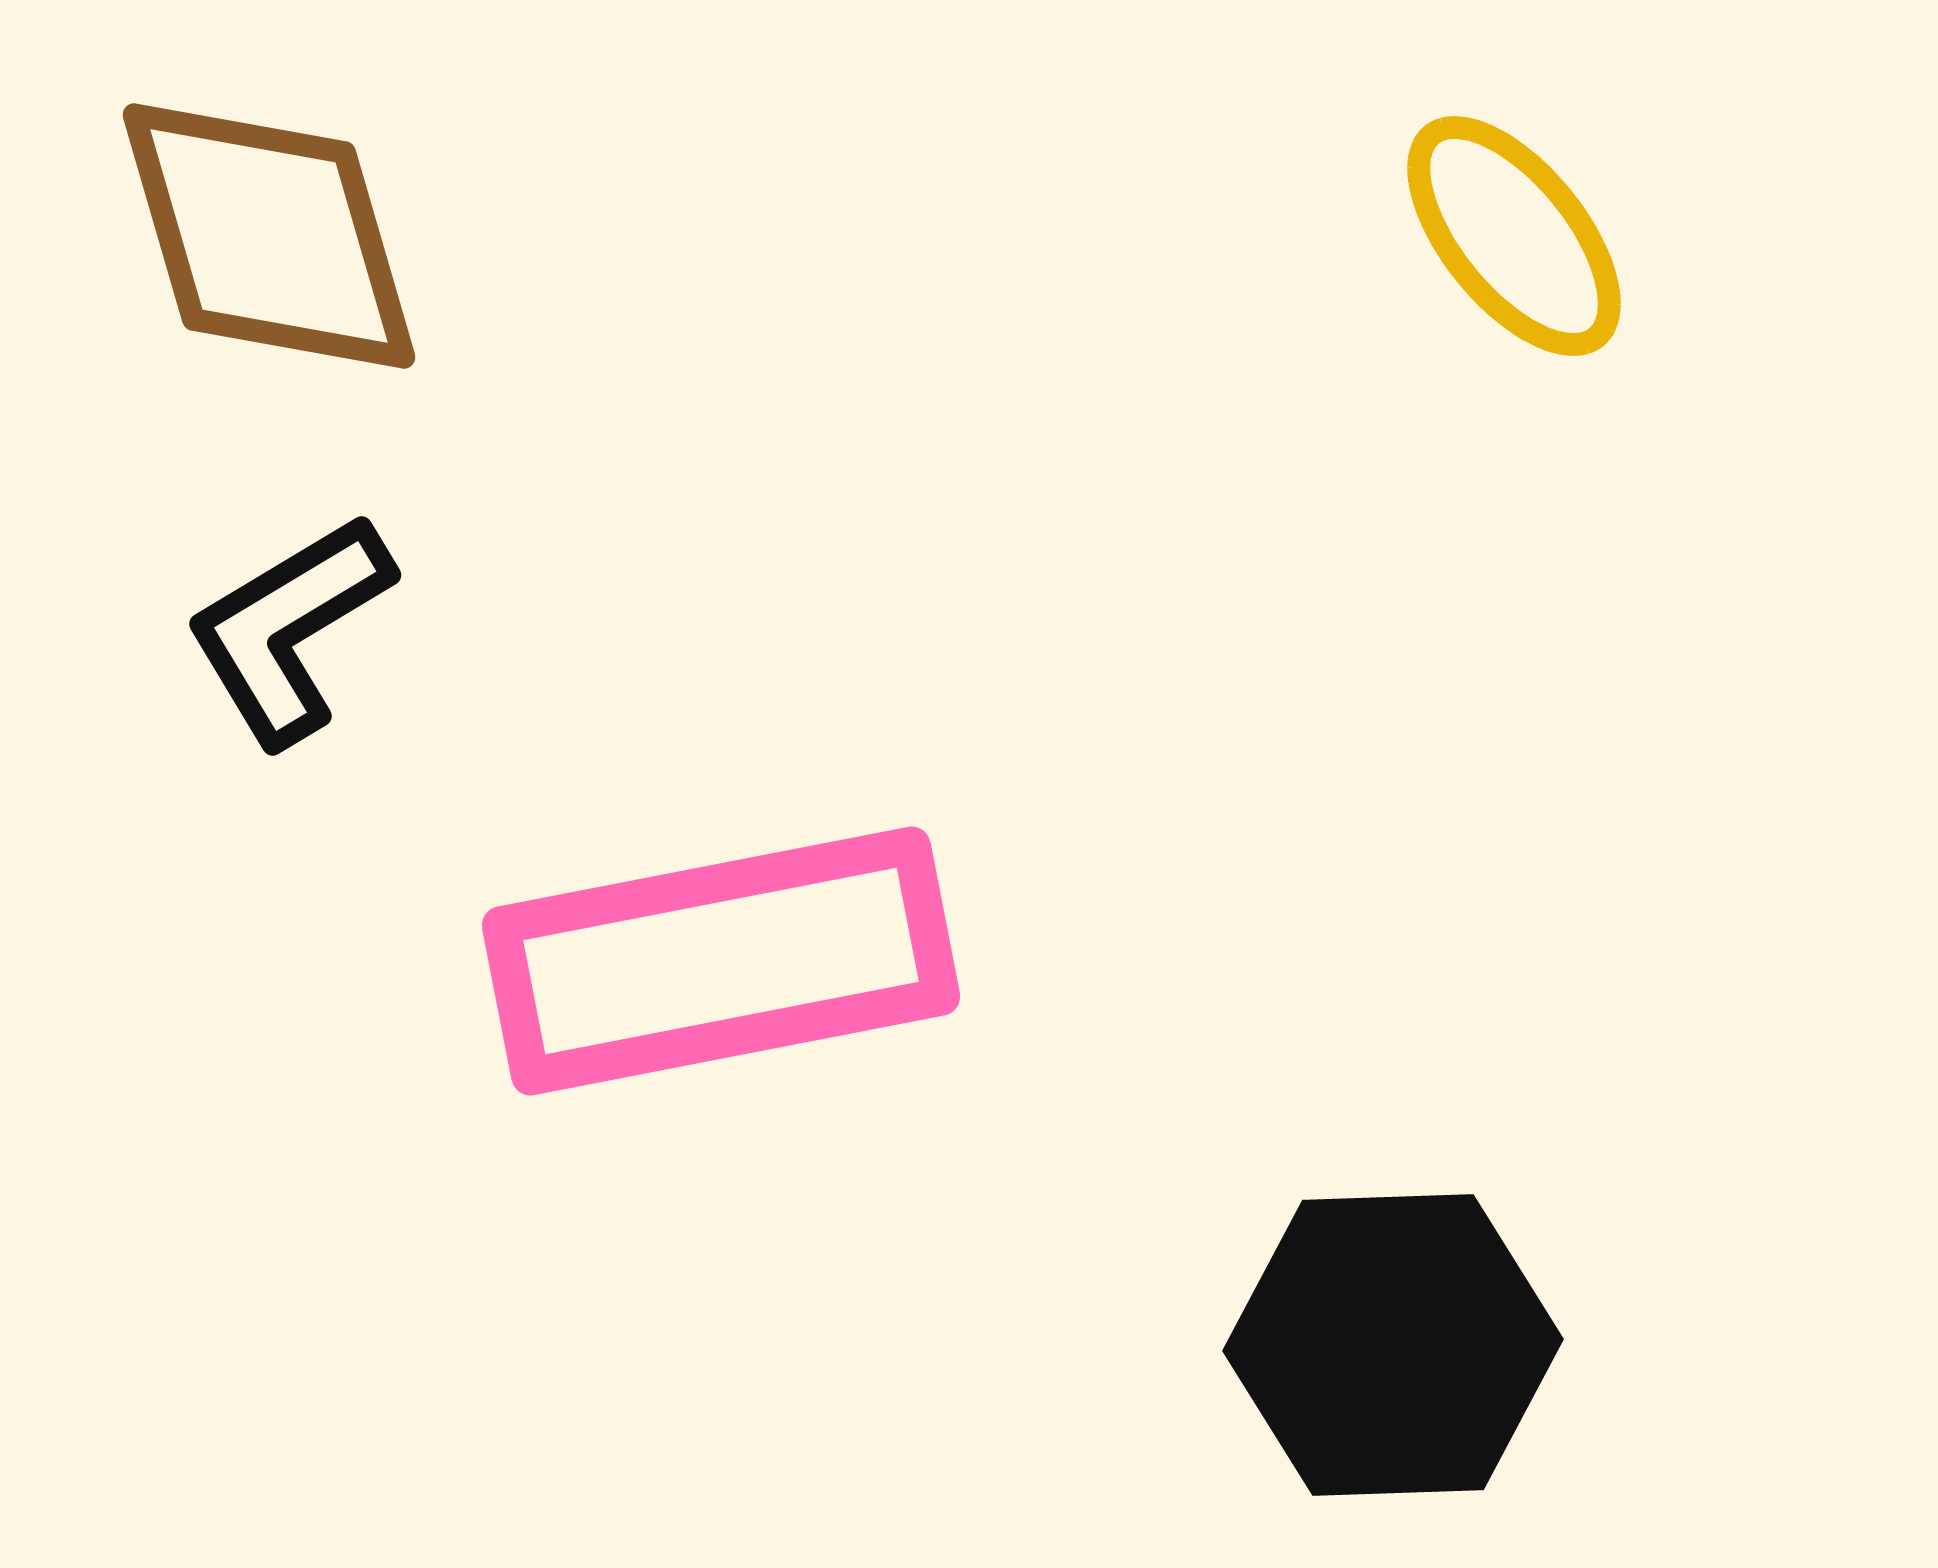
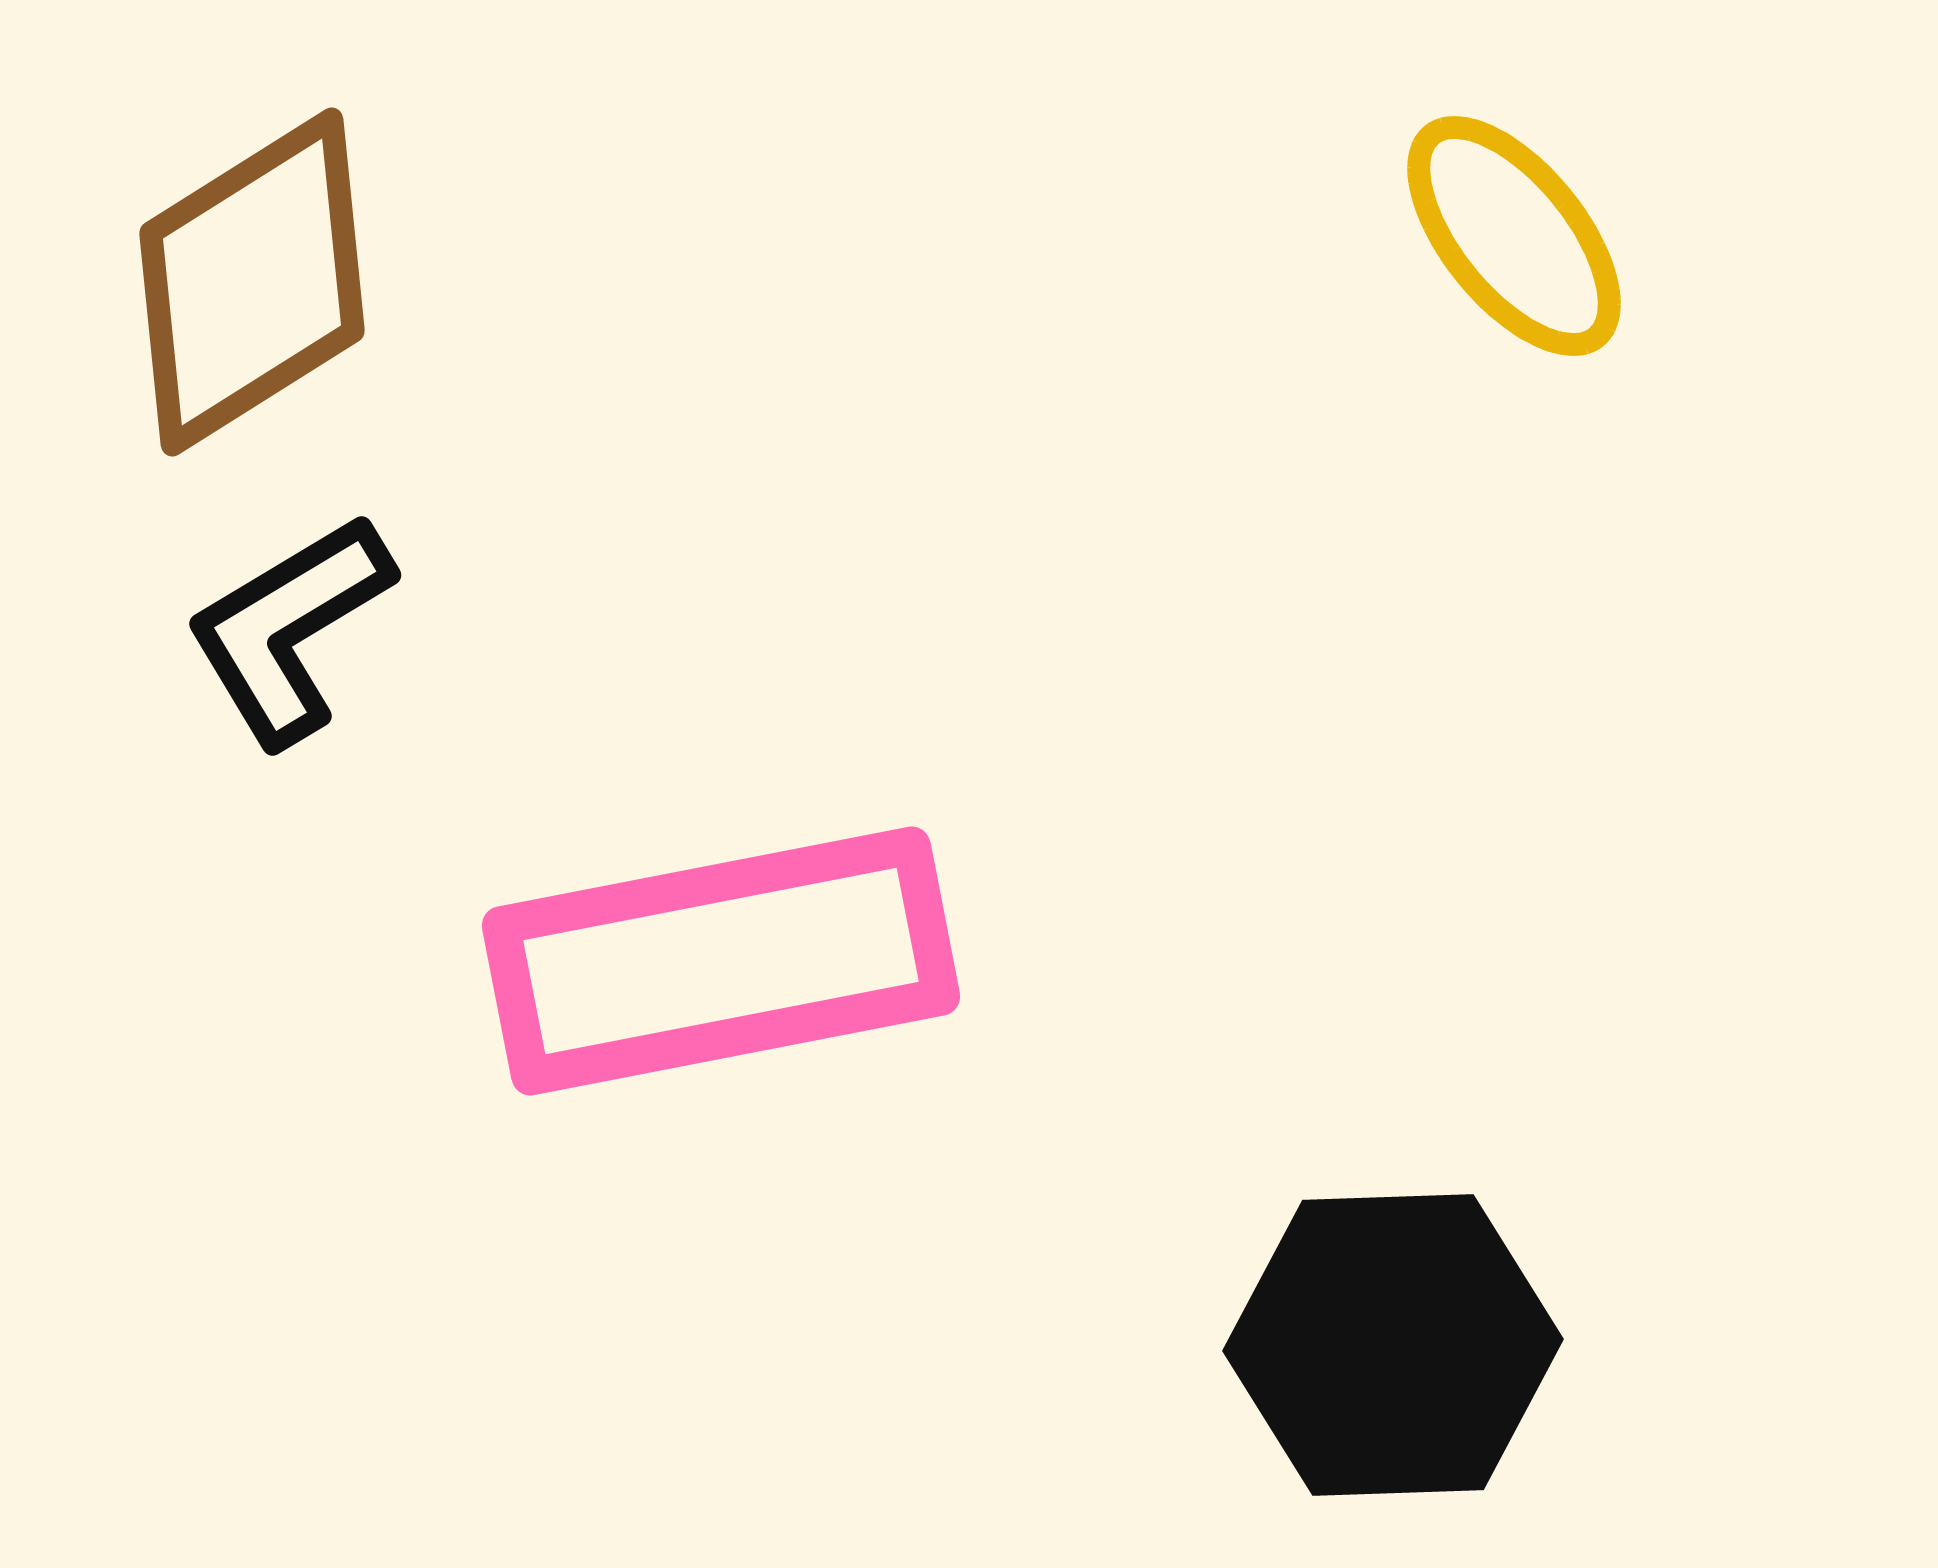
brown diamond: moved 17 px left, 46 px down; rotated 74 degrees clockwise
